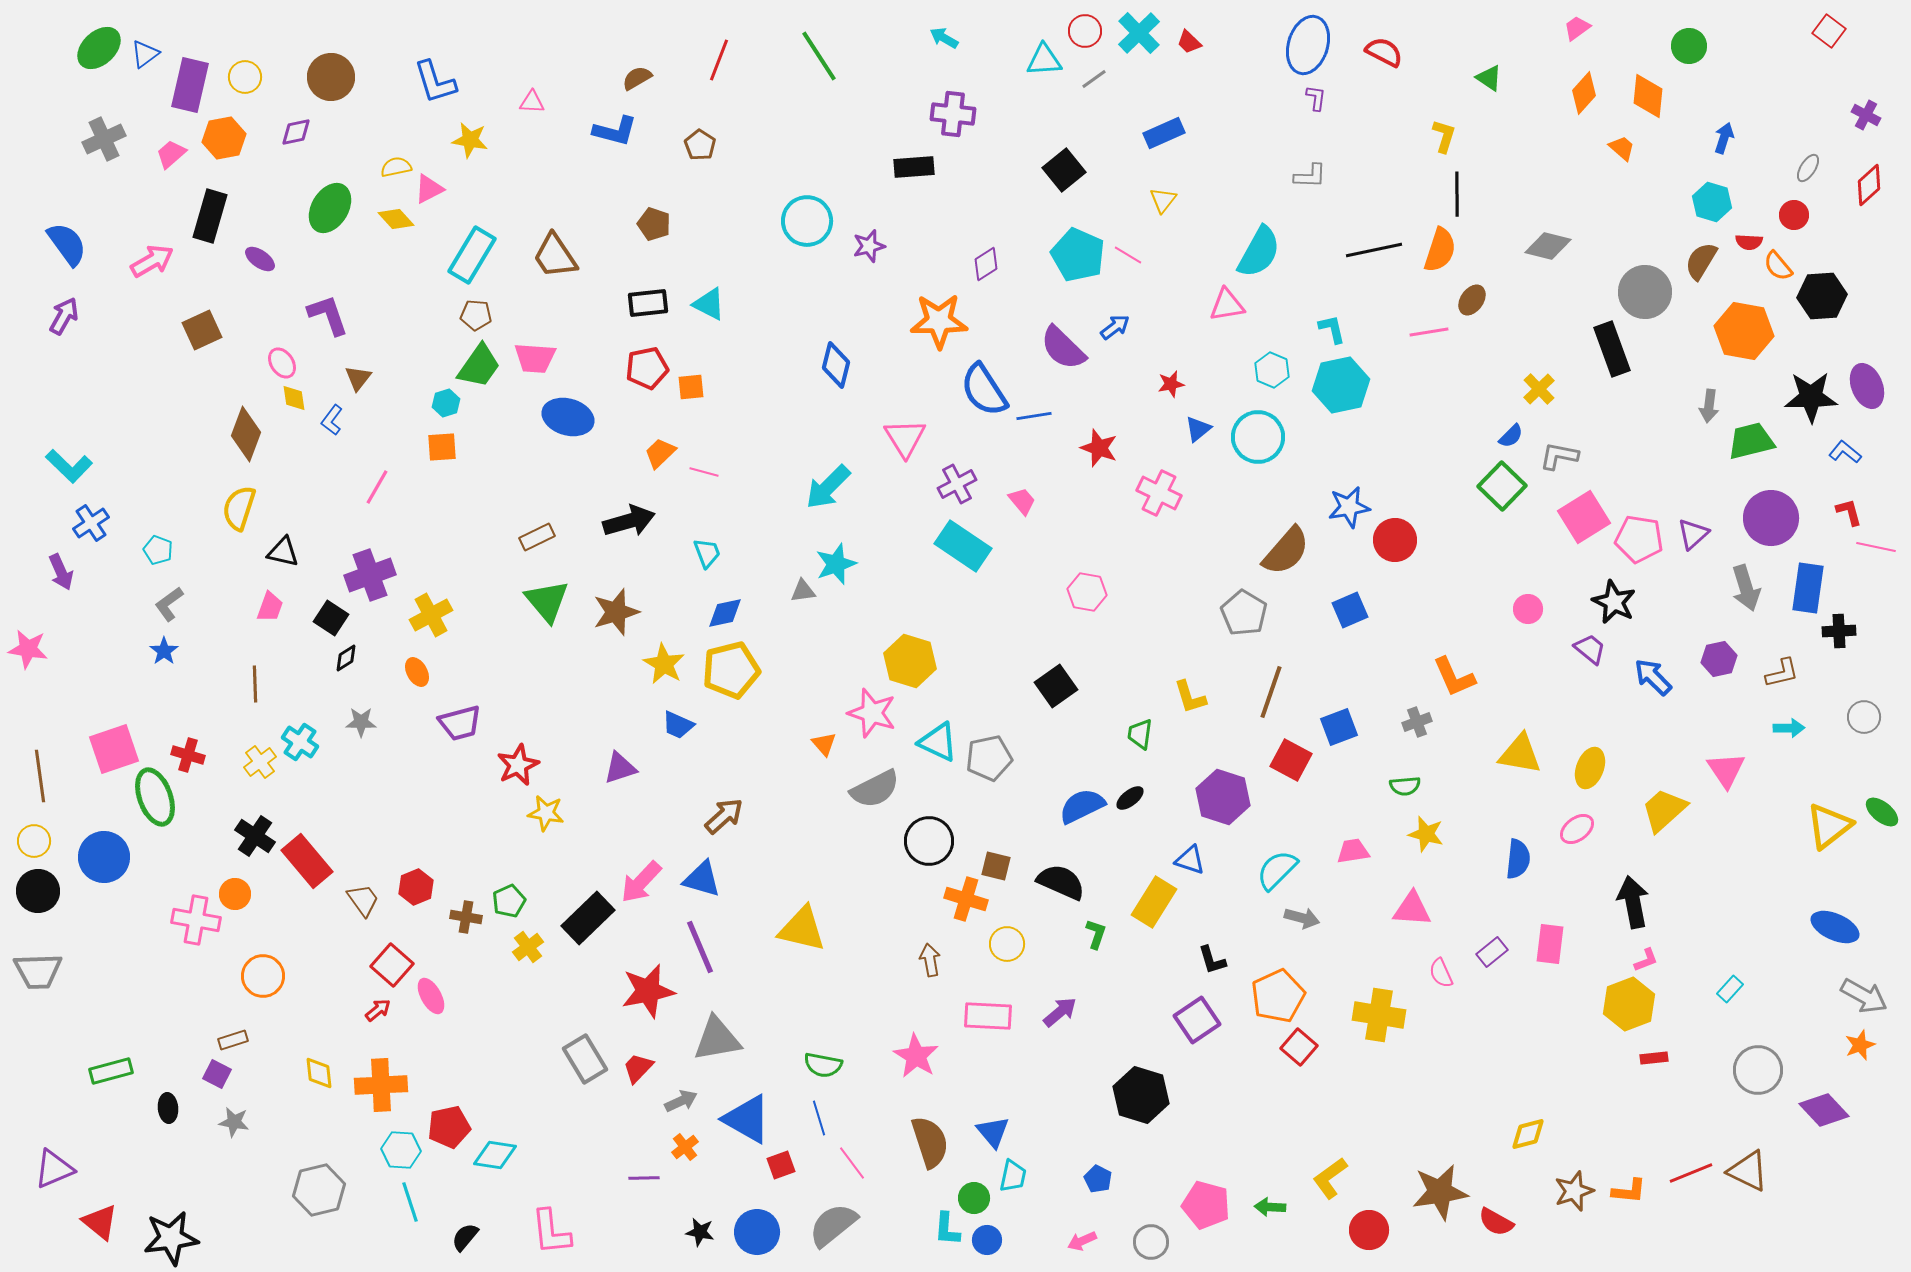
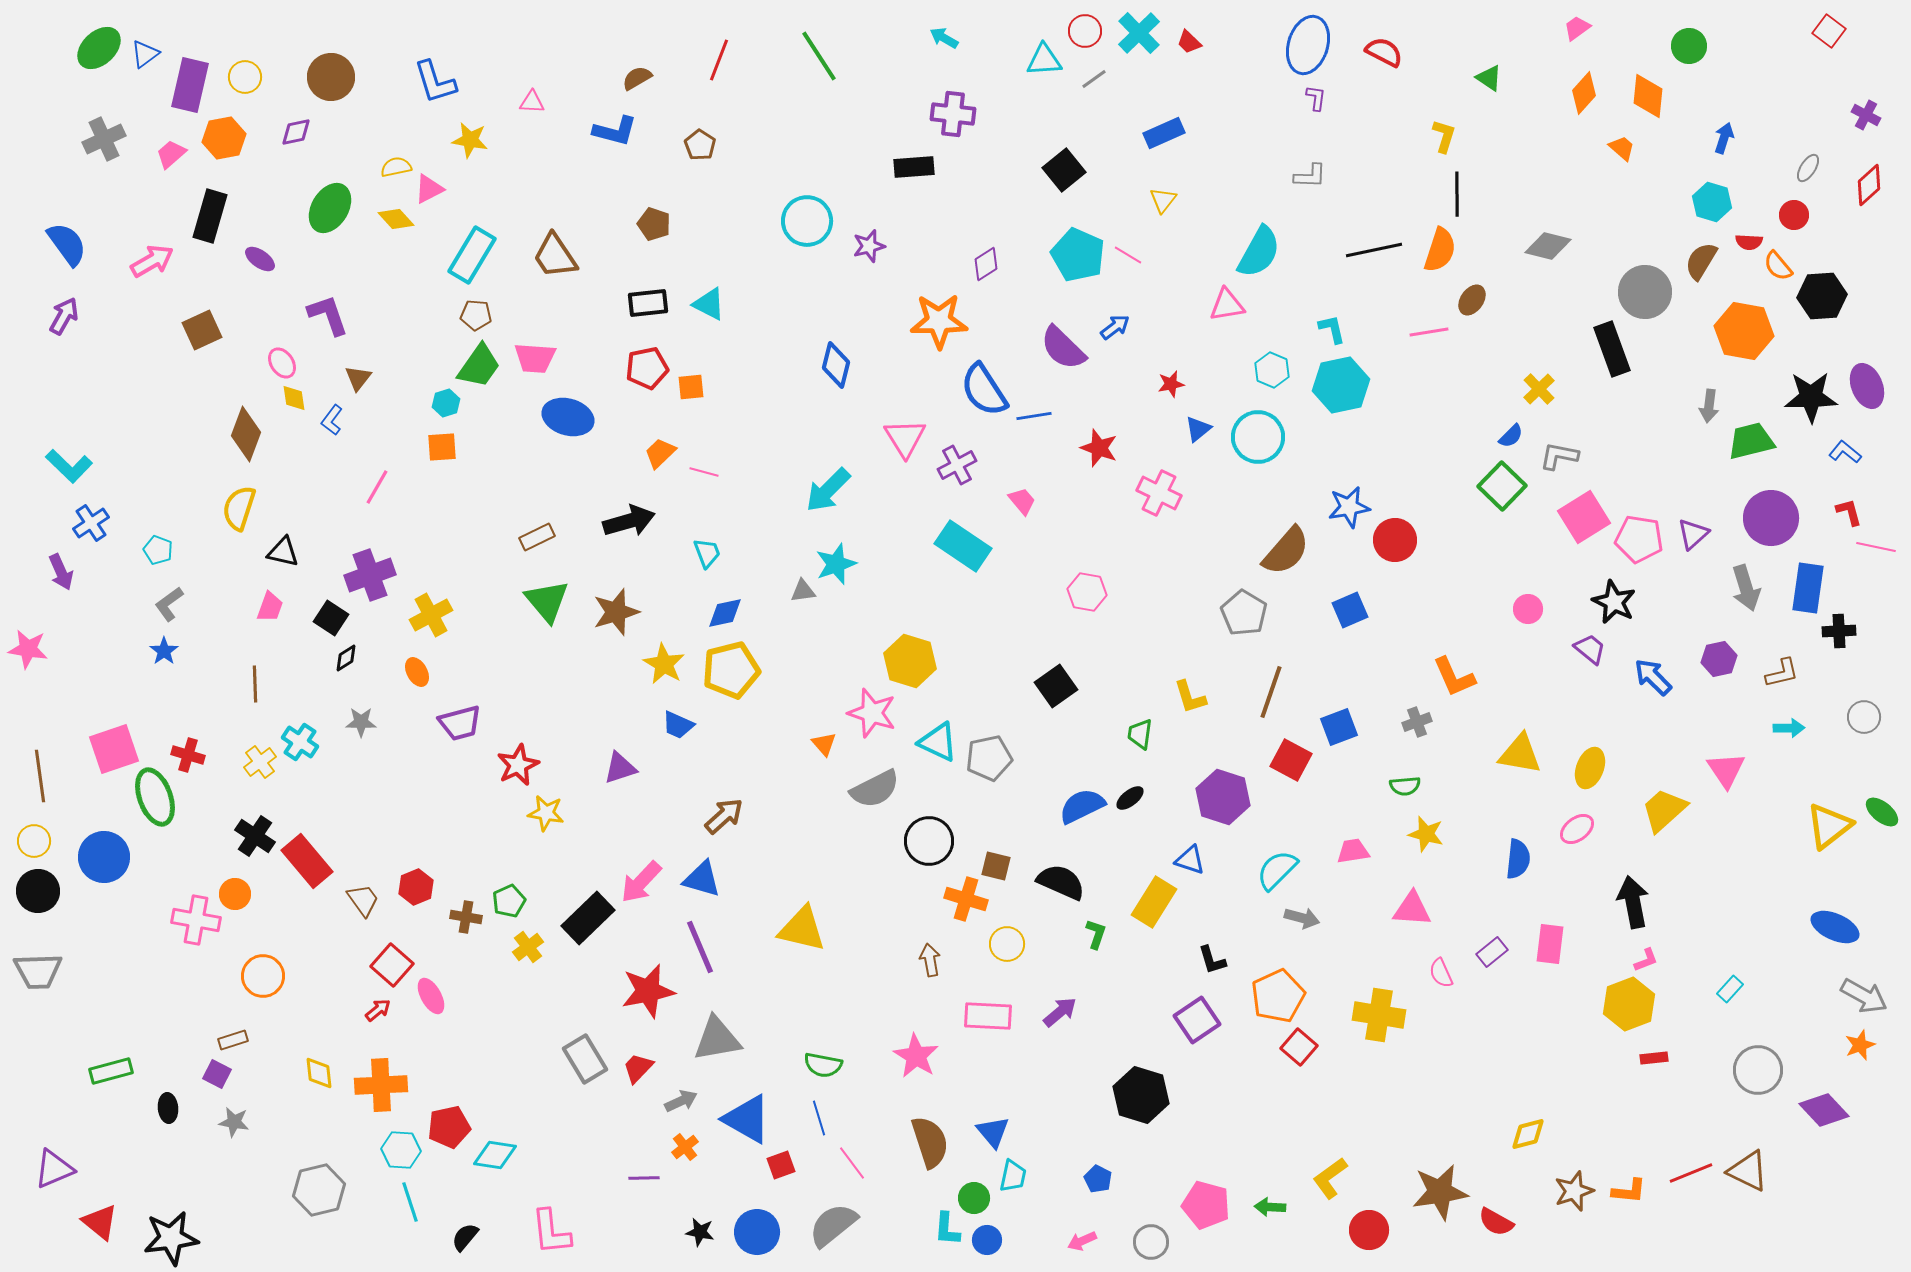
purple cross at (957, 484): moved 19 px up
cyan arrow at (828, 487): moved 3 px down
